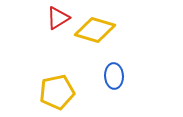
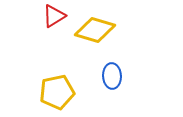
red triangle: moved 4 px left, 2 px up
blue ellipse: moved 2 px left
